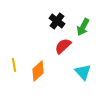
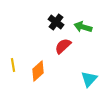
black cross: moved 1 px left, 1 px down
green arrow: rotated 78 degrees clockwise
yellow line: moved 1 px left
cyan triangle: moved 6 px right, 7 px down; rotated 24 degrees clockwise
